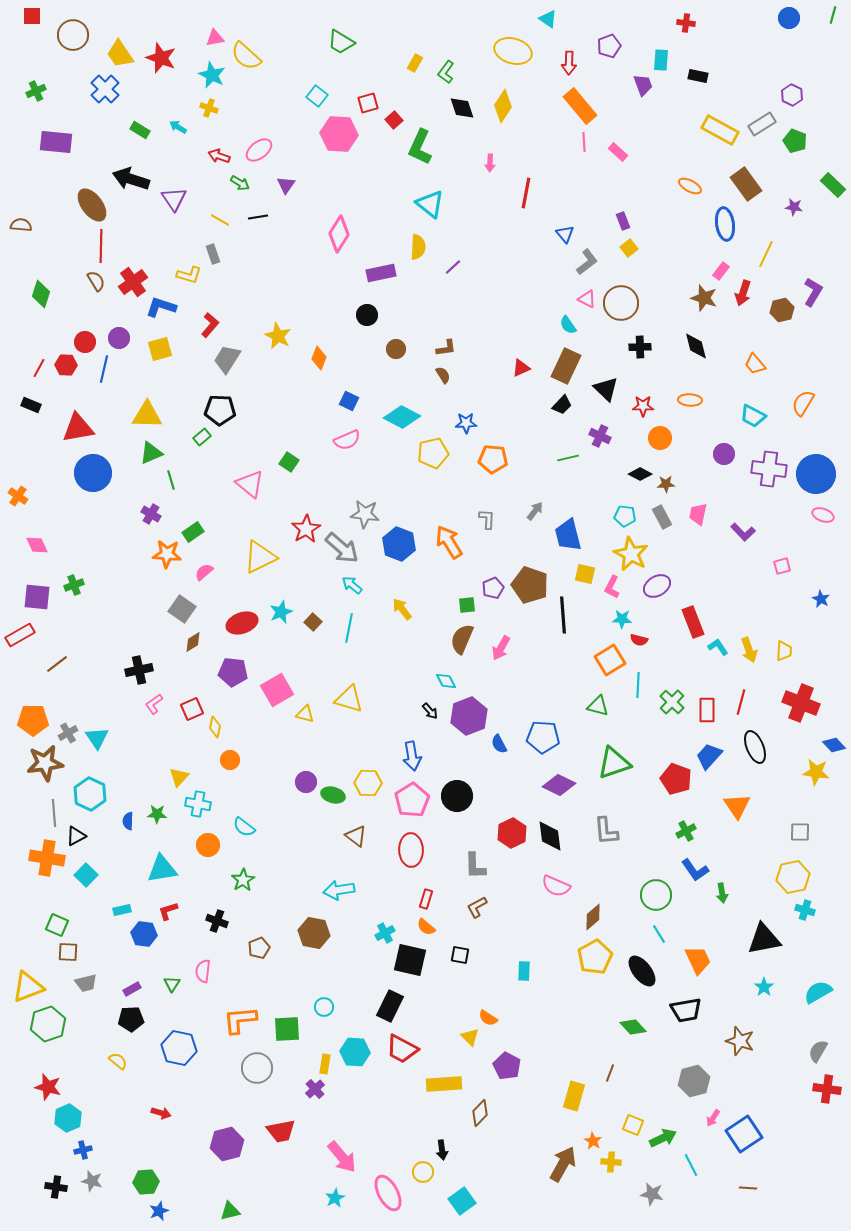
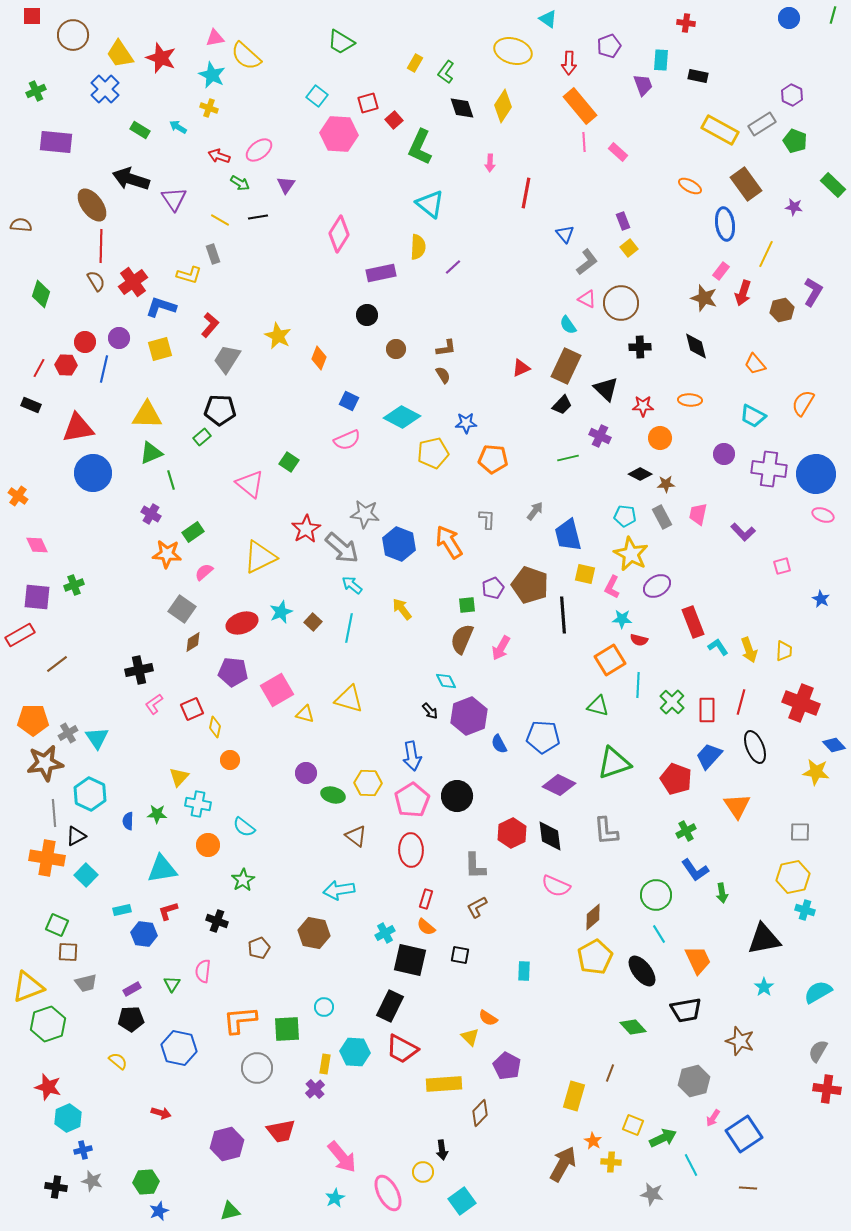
purple circle at (306, 782): moved 9 px up
